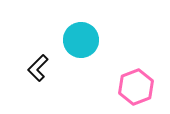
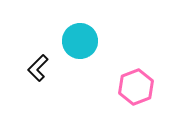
cyan circle: moved 1 px left, 1 px down
